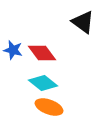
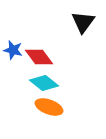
black triangle: rotated 30 degrees clockwise
red diamond: moved 3 px left, 4 px down
cyan diamond: moved 1 px right
